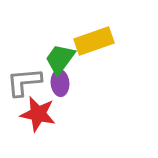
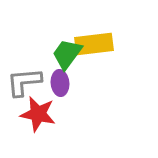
yellow rectangle: moved 3 px down; rotated 12 degrees clockwise
green trapezoid: moved 7 px right, 5 px up
